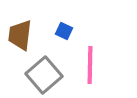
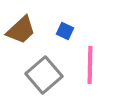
blue square: moved 1 px right
brown trapezoid: moved 1 px right, 5 px up; rotated 140 degrees counterclockwise
